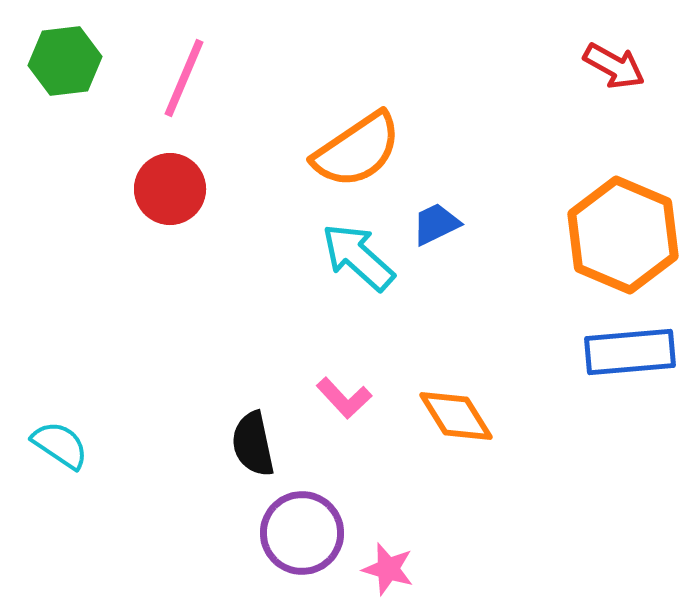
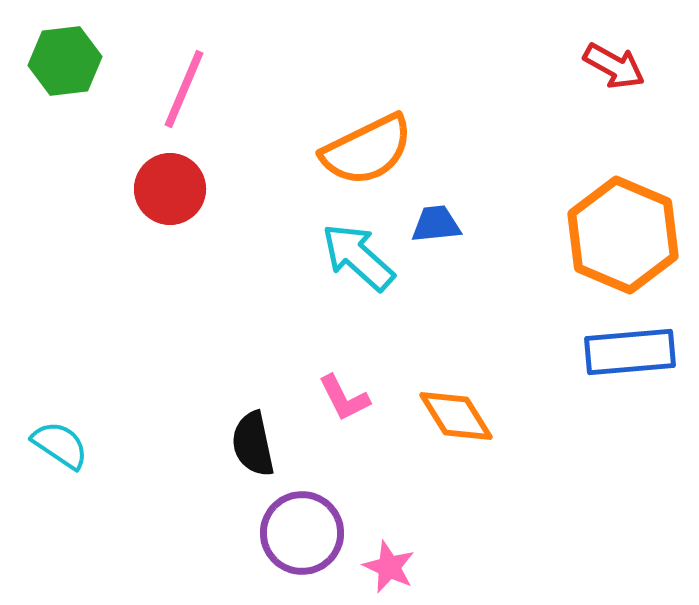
pink line: moved 11 px down
orange semicircle: moved 10 px right; rotated 8 degrees clockwise
blue trapezoid: rotated 20 degrees clockwise
pink L-shape: rotated 16 degrees clockwise
pink star: moved 1 px right, 2 px up; rotated 8 degrees clockwise
